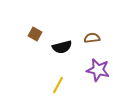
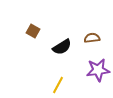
brown square: moved 2 px left, 3 px up
black semicircle: rotated 18 degrees counterclockwise
purple star: rotated 20 degrees counterclockwise
